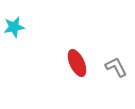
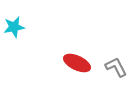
red ellipse: rotated 40 degrees counterclockwise
